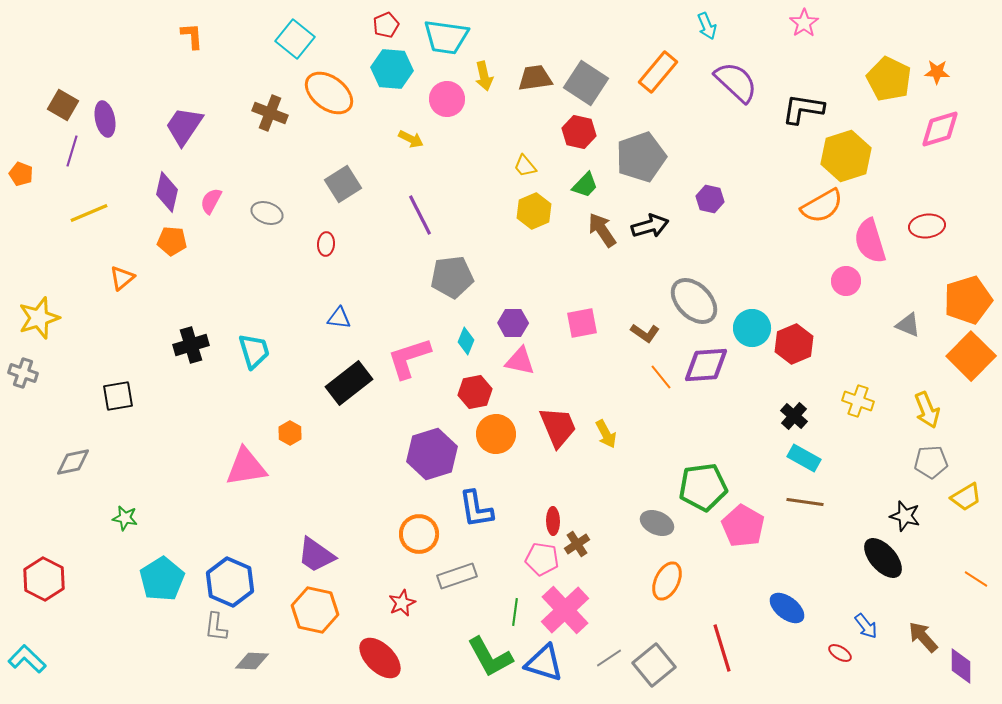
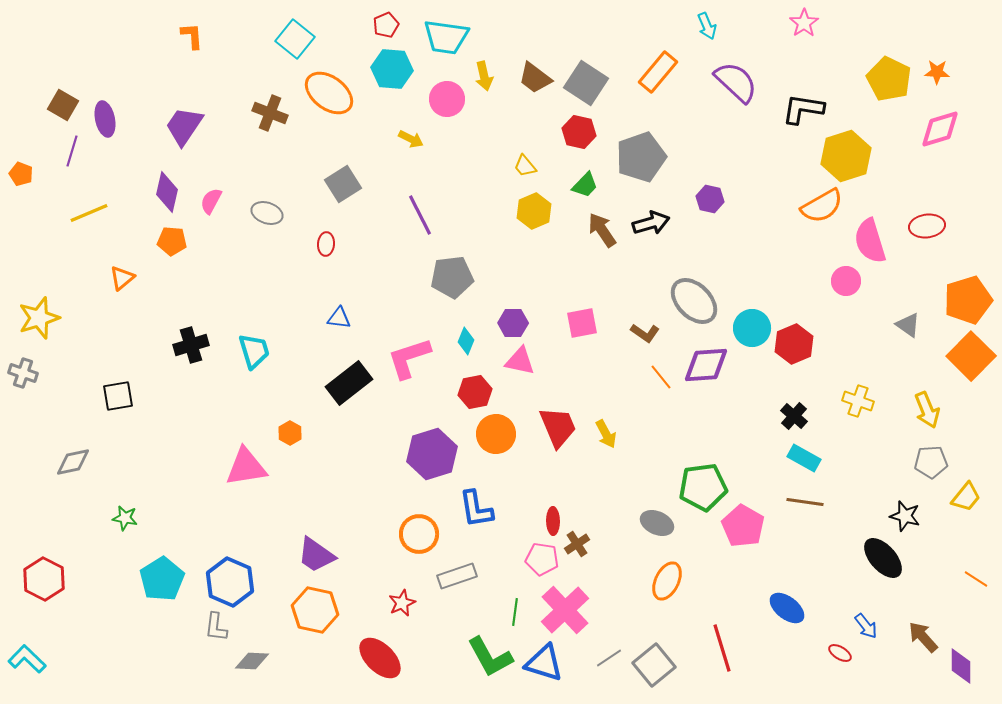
brown trapezoid at (535, 78): rotated 135 degrees counterclockwise
black arrow at (650, 226): moved 1 px right, 3 px up
gray triangle at (908, 325): rotated 12 degrees clockwise
yellow trapezoid at (966, 497): rotated 20 degrees counterclockwise
